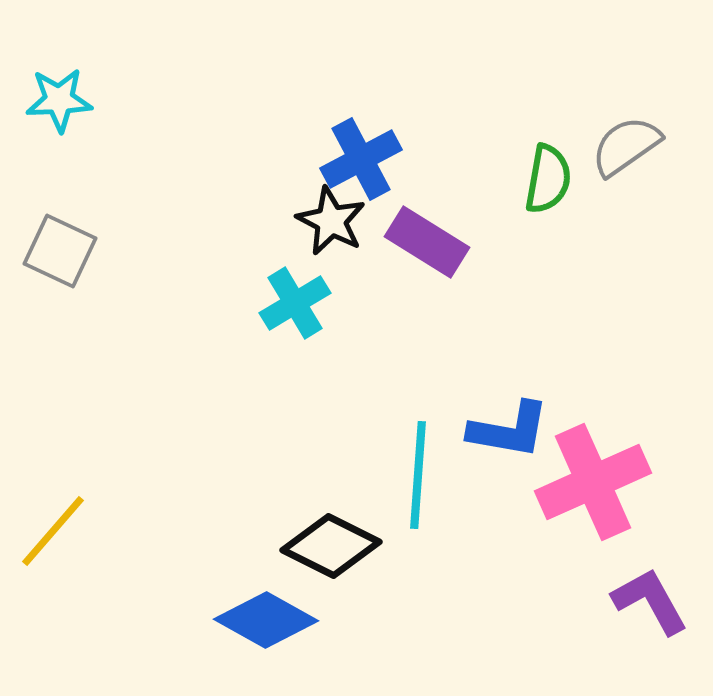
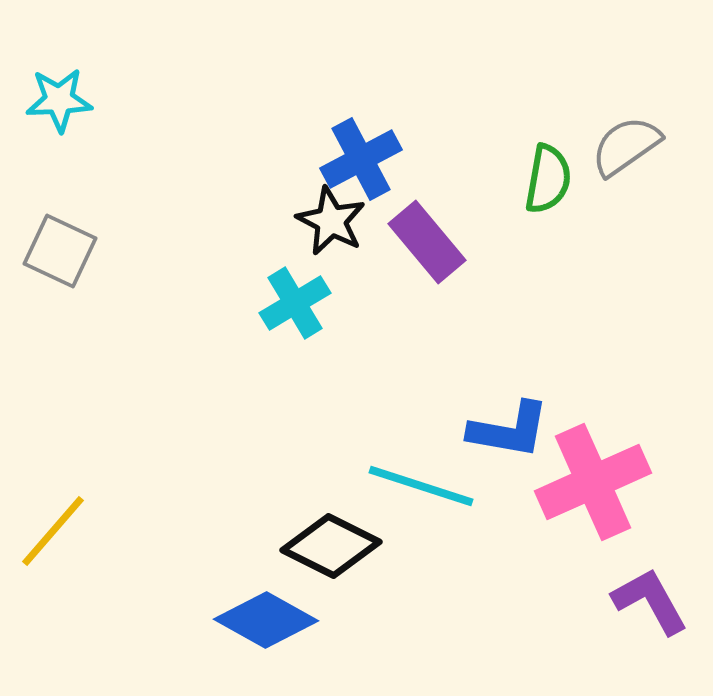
purple rectangle: rotated 18 degrees clockwise
cyan line: moved 3 px right, 11 px down; rotated 76 degrees counterclockwise
